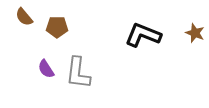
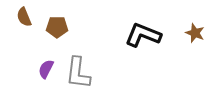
brown semicircle: rotated 18 degrees clockwise
purple semicircle: rotated 60 degrees clockwise
